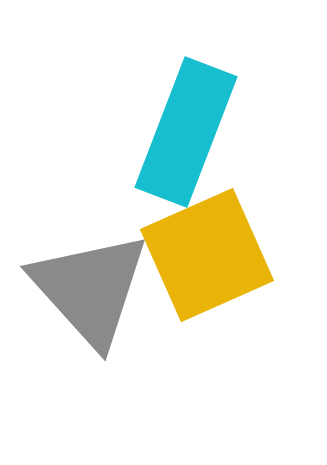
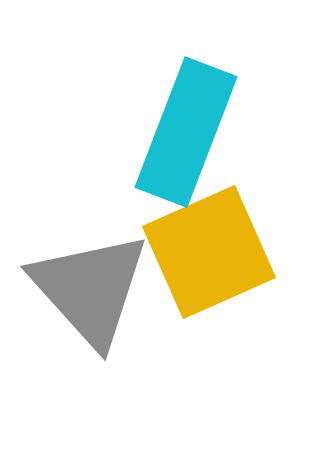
yellow square: moved 2 px right, 3 px up
